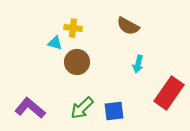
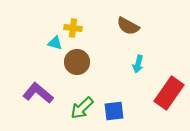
purple L-shape: moved 8 px right, 15 px up
